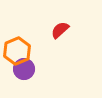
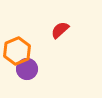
purple circle: moved 3 px right
